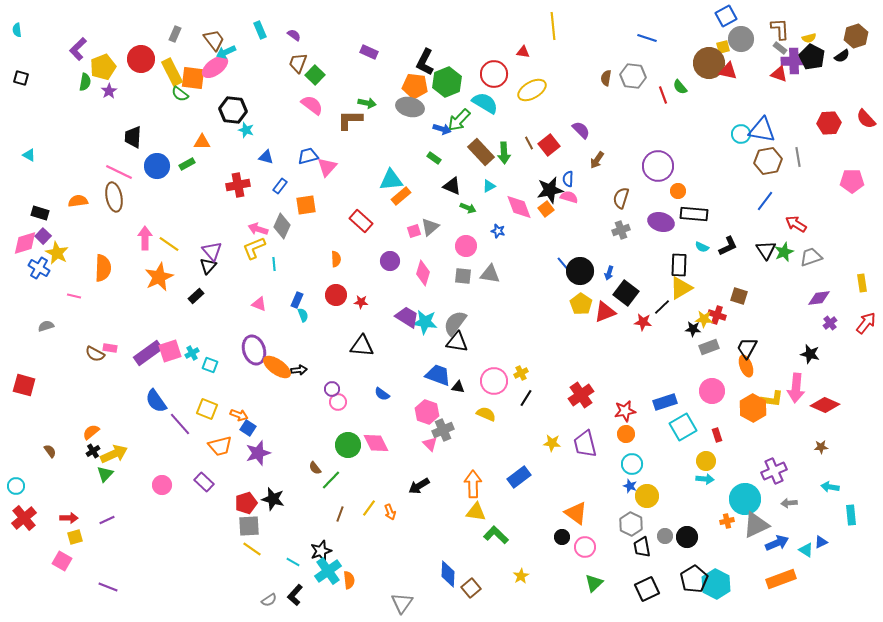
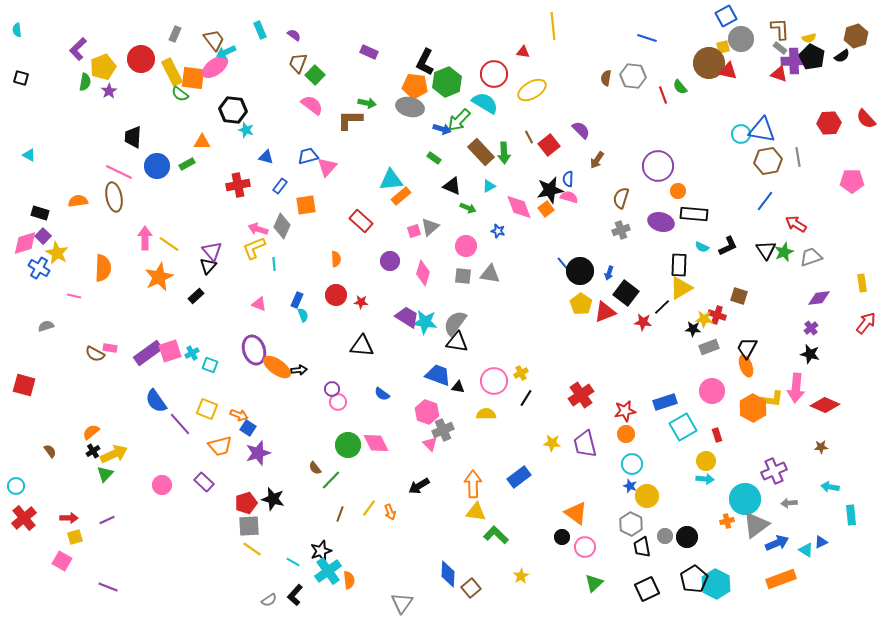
brown line at (529, 143): moved 6 px up
purple cross at (830, 323): moved 19 px left, 5 px down
yellow semicircle at (486, 414): rotated 24 degrees counterclockwise
gray triangle at (756, 525): rotated 12 degrees counterclockwise
